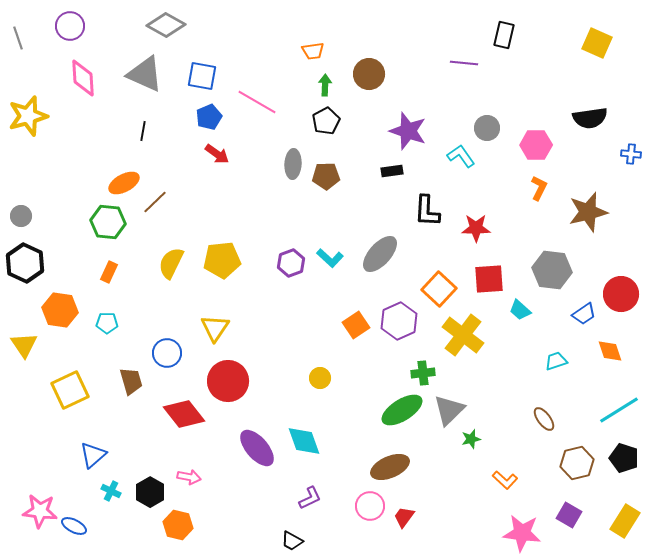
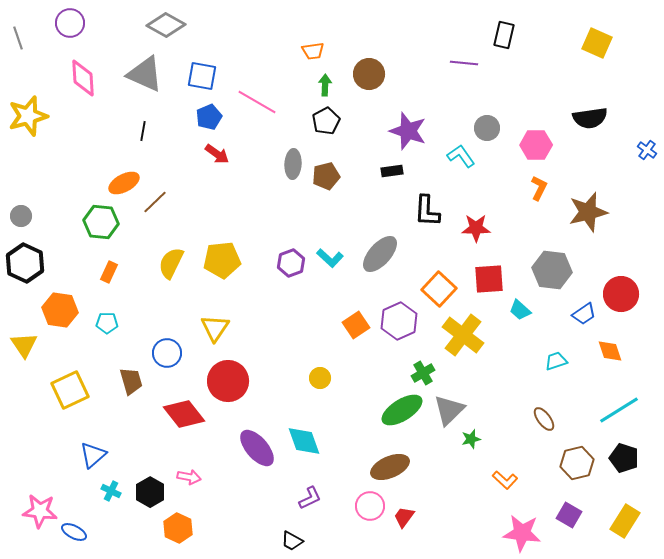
purple circle at (70, 26): moved 3 px up
blue cross at (631, 154): moved 16 px right, 4 px up; rotated 30 degrees clockwise
brown pentagon at (326, 176): rotated 12 degrees counterclockwise
green hexagon at (108, 222): moved 7 px left
green cross at (423, 373): rotated 25 degrees counterclockwise
orange hexagon at (178, 525): moved 3 px down; rotated 12 degrees clockwise
blue ellipse at (74, 526): moved 6 px down
